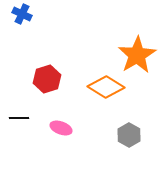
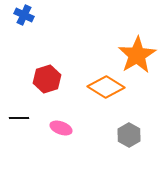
blue cross: moved 2 px right, 1 px down
